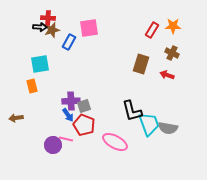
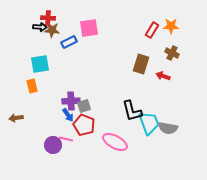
orange star: moved 2 px left
brown star: rotated 21 degrees clockwise
blue rectangle: rotated 35 degrees clockwise
red arrow: moved 4 px left, 1 px down
cyan trapezoid: moved 1 px up
